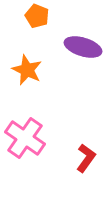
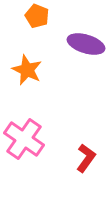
purple ellipse: moved 3 px right, 3 px up
pink cross: moved 1 px left, 1 px down
